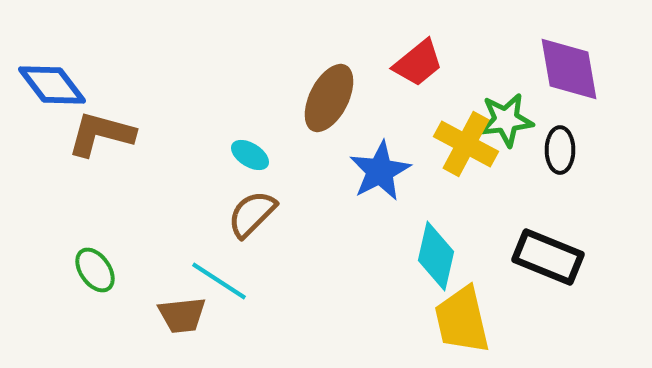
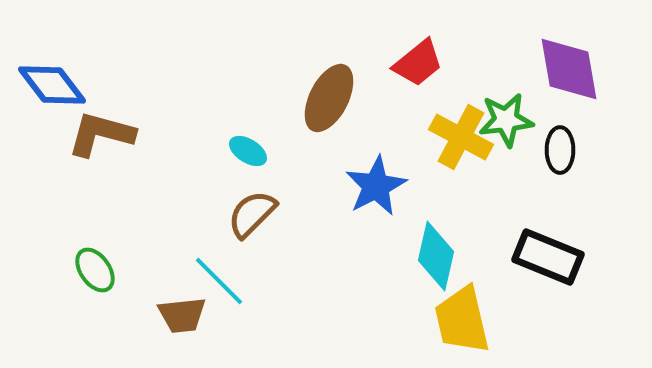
yellow cross: moved 5 px left, 7 px up
cyan ellipse: moved 2 px left, 4 px up
blue star: moved 4 px left, 15 px down
cyan line: rotated 12 degrees clockwise
